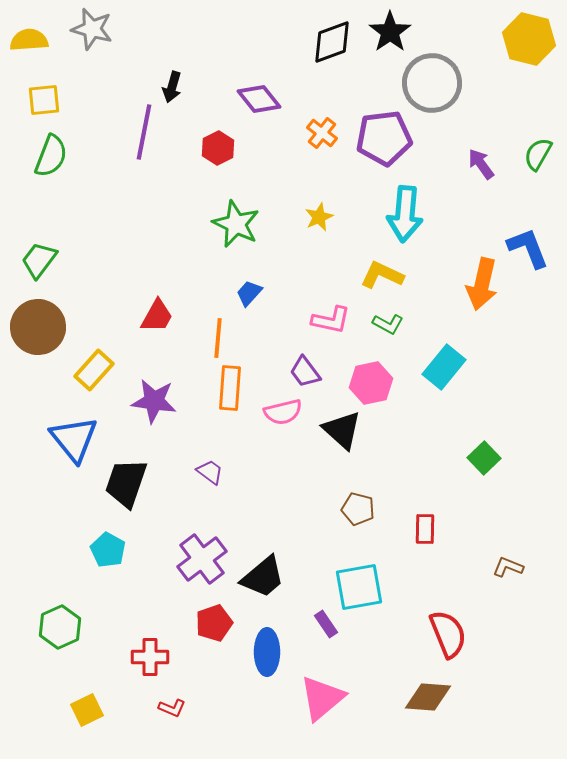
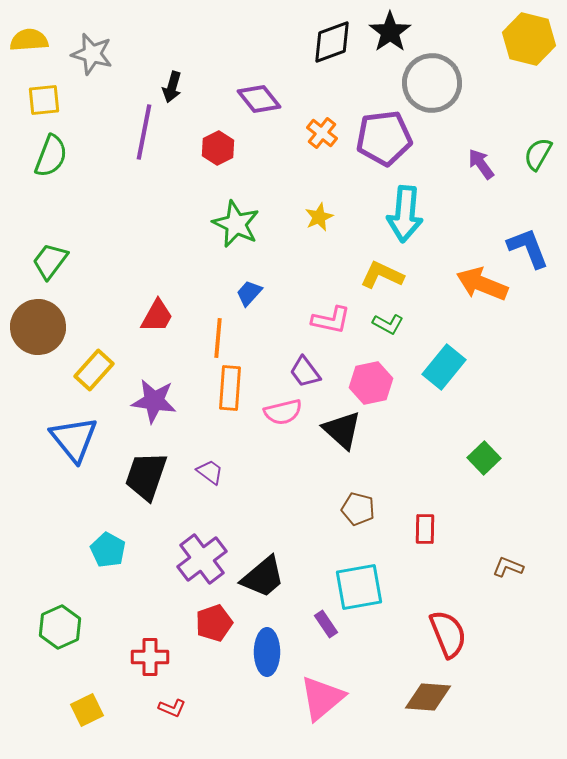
gray star at (92, 29): moved 25 px down
green trapezoid at (39, 260): moved 11 px right, 1 px down
orange arrow at (482, 284): rotated 99 degrees clockwise
black trapezoid at (126, 483): moved 20 px right, 7 px up
